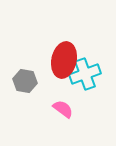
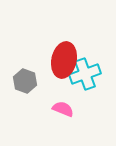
gray hexagon: rotated 10 degrees clockwise
pink semicircle: rotated 15 degrees counterclockwise
